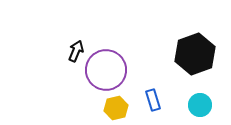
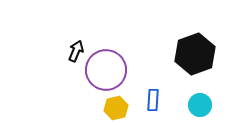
blue rectangle: rotated 20 degrees clockwise
